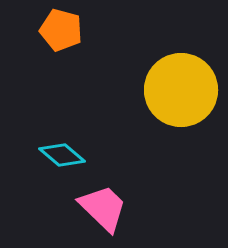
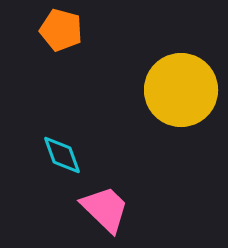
cyan diamond: rotated 30 degrees clockwise
pink trapezoid: moved 2 px right, 1 px down
